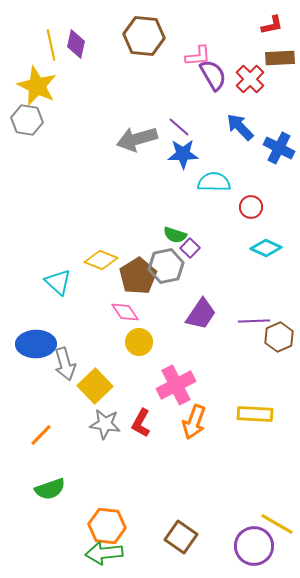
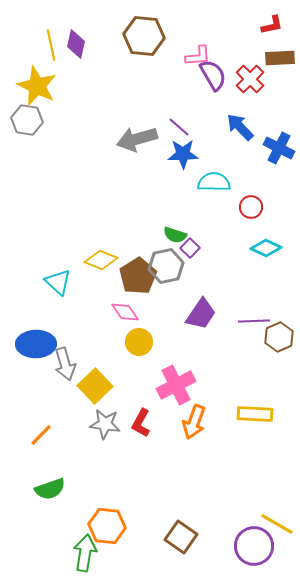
green arrow at (104, 553): moved 19 px left; rotated 105 degrees clockwise
